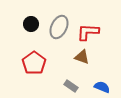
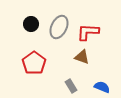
gray rectangle: rotated 24 degrees clockwise
